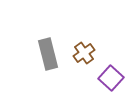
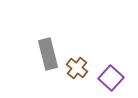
brown cross: moved 7 px left, 15 px down; rotated 15 degrees counterclockwise
